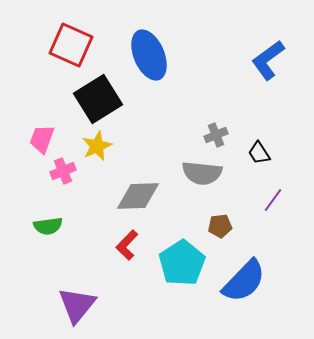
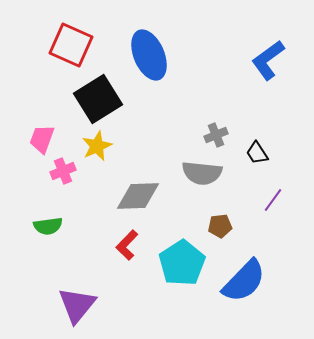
black trapezoid: moved 2 px left
